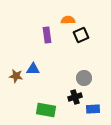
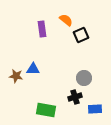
orange semicircle: moved 2 px left; rotated 40 degrees clockwise
purple rectangle: moved 5 px left, 6 px up
blue rectangle: moved 2 px right
